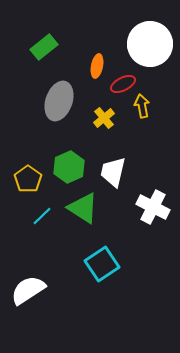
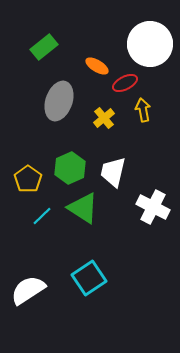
orange ellipse: rotated 70 degrees counterclockwise
red ellipse: moved 2 px right, 1 px up
yellow arrow: moved 1 px right, 4 px down
green hexagon: moved 1 px right, 1 px down
cyan square: moved 13 px left, 14 px down
